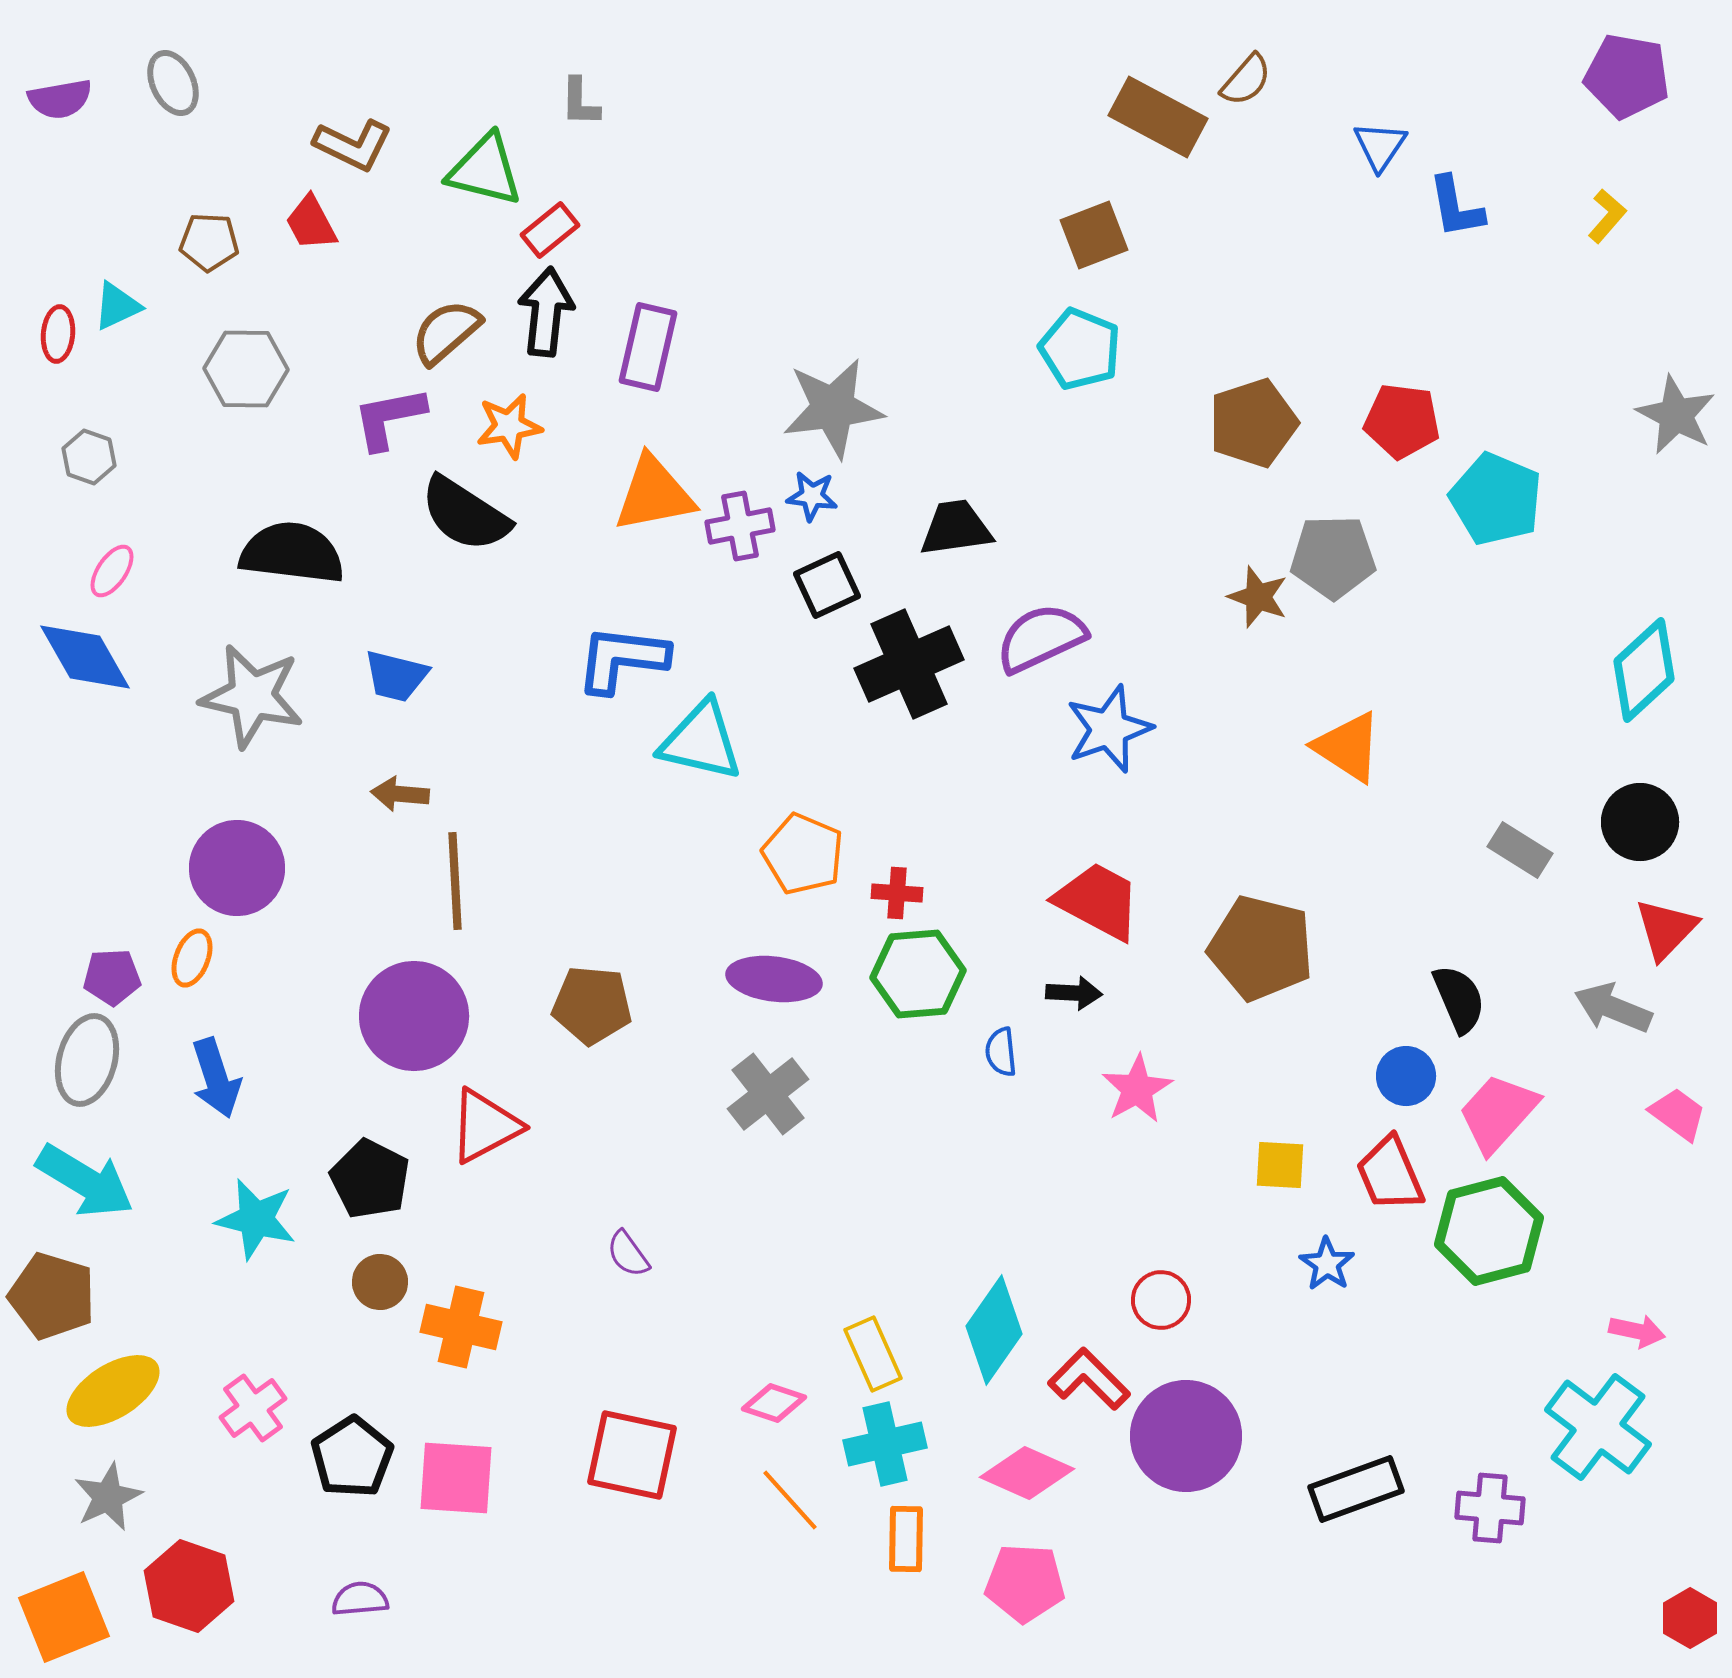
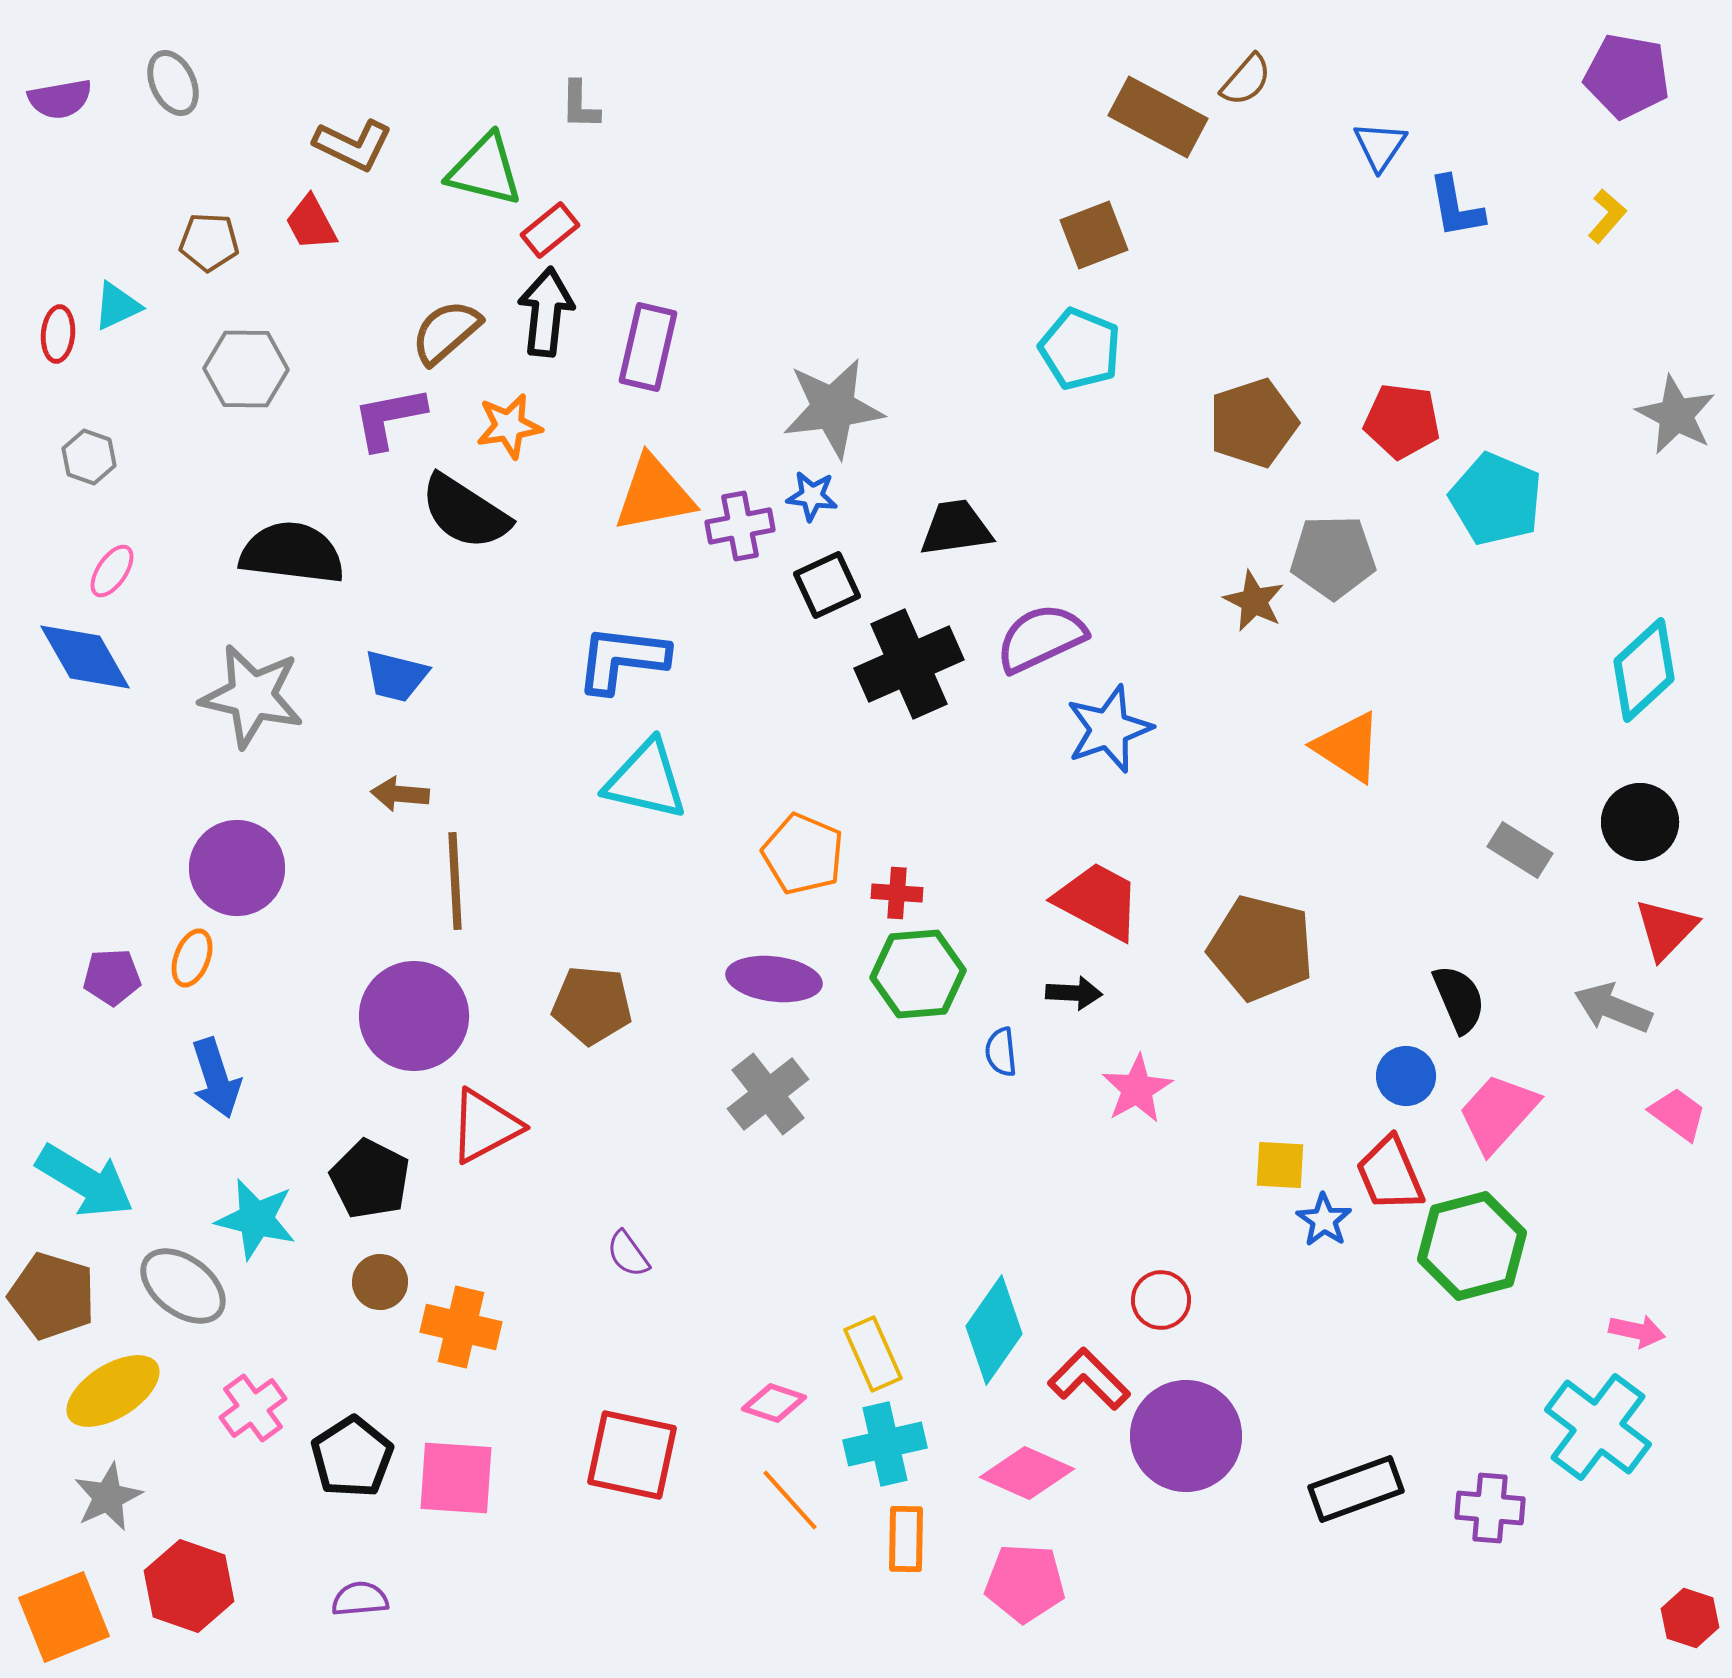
gray L-shape at (580, 102): moved 3 px down
black semicircle at (465, 514): moved 2 px up
brown star at (1258, 597): moved 4 px left, 4 px down; rotated 6 degrees clockwise
cyan triangle at (701, 741): moved 55 px left, 39 px down
gray ellipse at (87, 1060): moved 96 px right, 226 px down; rotated 68 degrees counterclockwise
green hexagon at (1489, 1231): moved 17 px left, 15 px down
blue star at (1327, 1264): moved 3 px left, 44 px up
red hexagon at (1690, 1618): rotated 12 degrees counterclockwise
